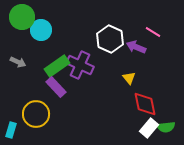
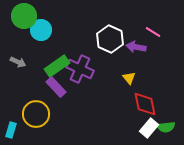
green circle: moved 2 px right, 1 px up
purple arrow: rotated 12 degrees counterclockwise
purple cross: moved 4 px down
